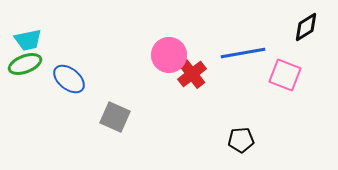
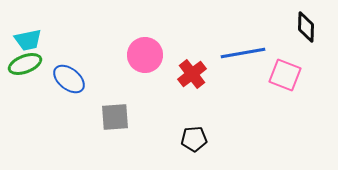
black diamond: rotated 56 degrees counterclockwise
pink circle: moved 24 px left
gray square: rotated 28 degrees counterclockwise
black pentagon: moved 47 px left, 1 px up
